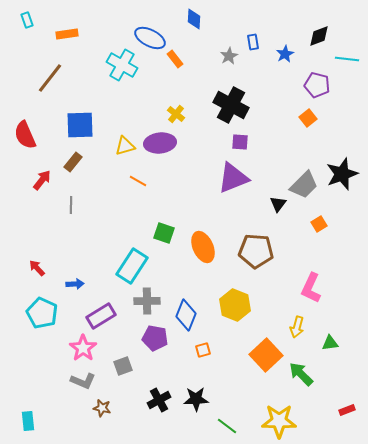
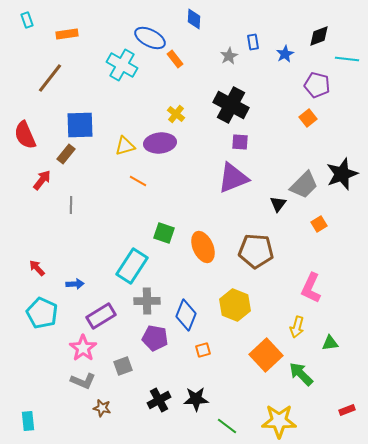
brown rectangle at (73, 162): moved 7 px left, 8 px up
